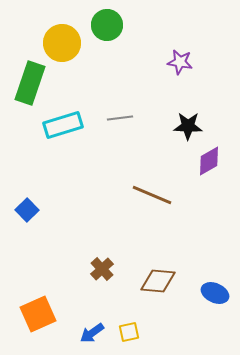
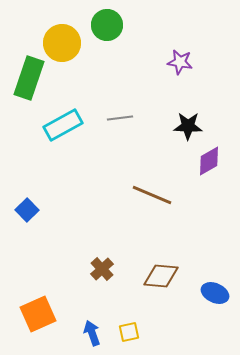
green rectangle: moved 1 px left, 5 px up
cyan rectangle: rotated 12 degrees counterclockwise
brown diamond: moved 3 px right, 5 px up
blue arrow: rotated 105 degrees clockwise
